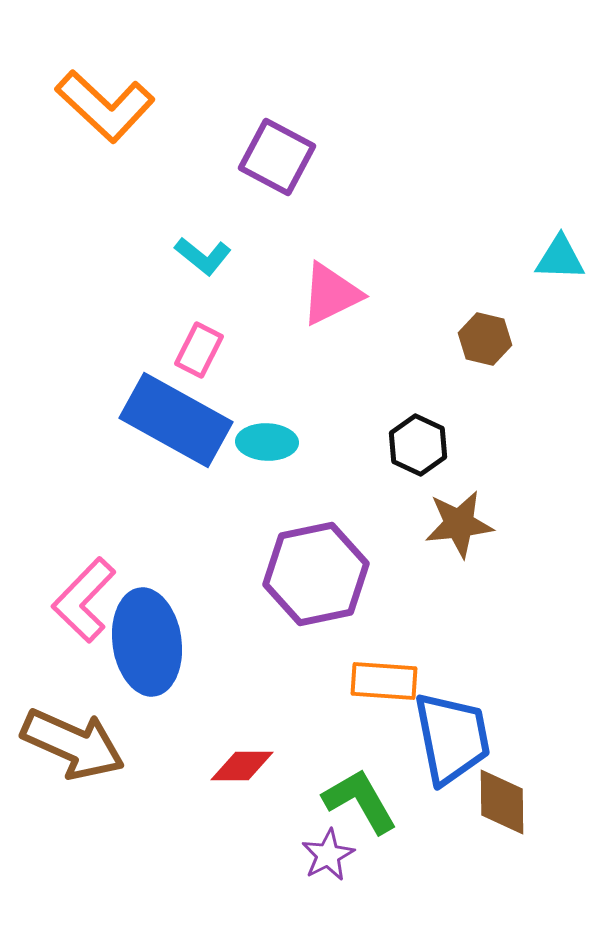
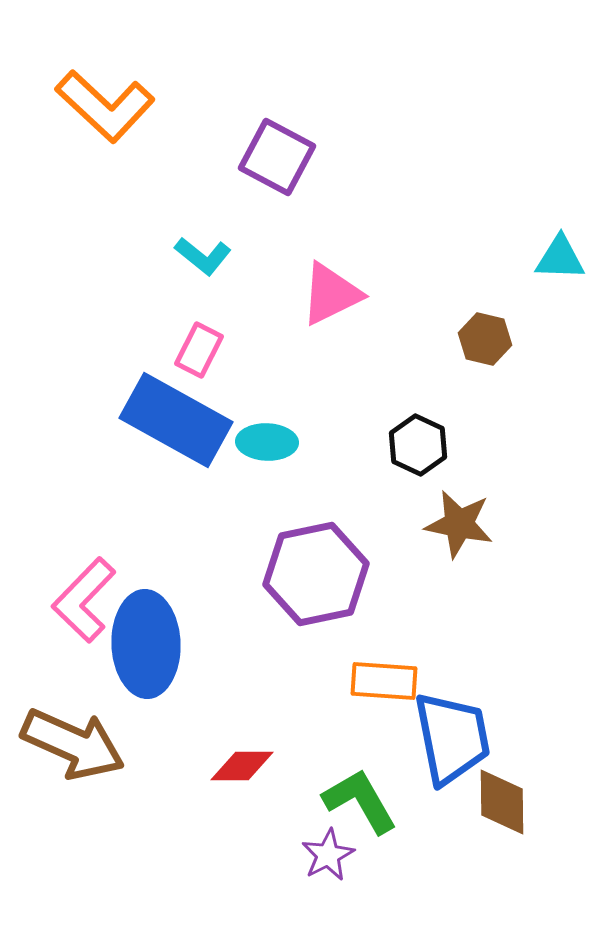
brown star: rotated 18 degrees clockwise
blue ellipse: moved 1 px left, 2 px down; rotated 6 degrees clockwise
